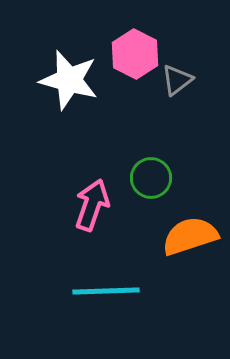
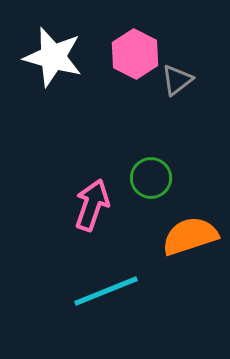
white star: moved 16 px left, 23 px up
cyan line: rotated 20 degrees counterclockwise
